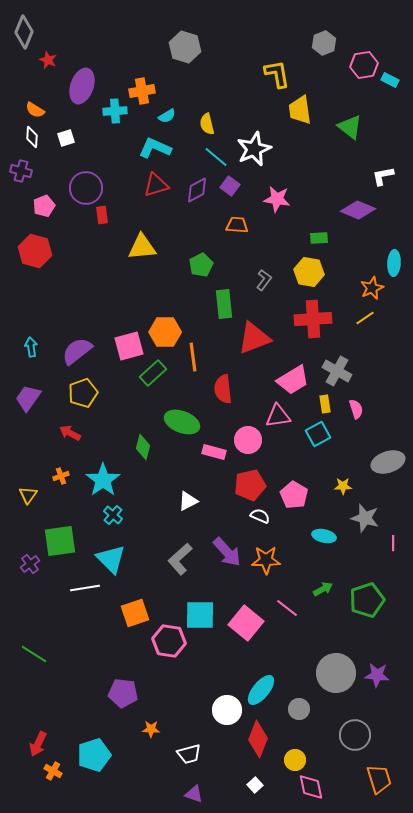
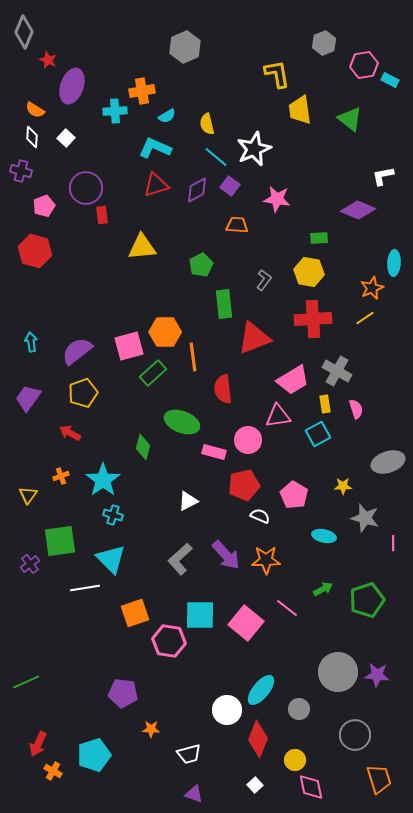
gray hexagon at (185, 47): rotated 20 degrees clockwise
purple ellipse at (82, 86): moved 10 px left
green triangle at (350, 127): moved 8 px up
white square at (66, 138): rotated 30 degrees counterclockwise
cyan arrow at (31, 347): moved 5 px up
red pentagon at (250, 485): moved 6 px left
cyan cross at (113, 515): rotated 24 degrees counterclockwise
purple arrow at (227, 552): moved 1 px left, 3 px down
green line at (34, 654): moved 8 px left, 28 px down; rotated 56 degrees counterclockwise
gray circle at (336, 673): moved 2 px right, 1 px up
